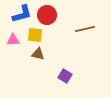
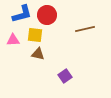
purple square: rotated 24 degrees clockwise
